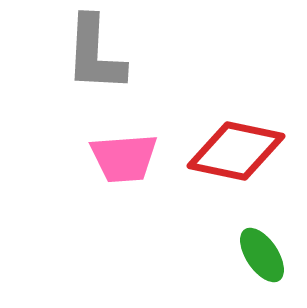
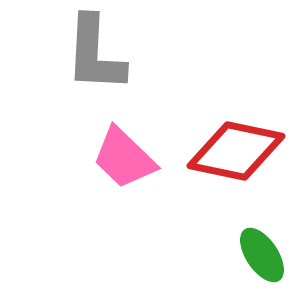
pink trapezoid: rotated 48 degrees clockwise
